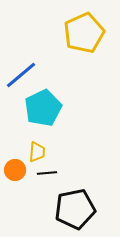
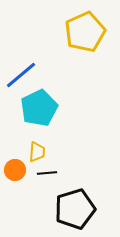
yellow pentagon: moved 1 px right, 1 px up
cyan pentagon: moved 4 px left
black pentagon: rotated 6 degrees counterclockwise
